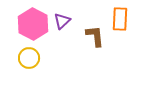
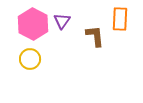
purple triangle: rotated 12 degrees counterclockwise
yellow circle: moved 1 px right, 1 px down
